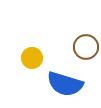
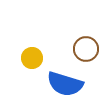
brown circle: moved 2 px down
